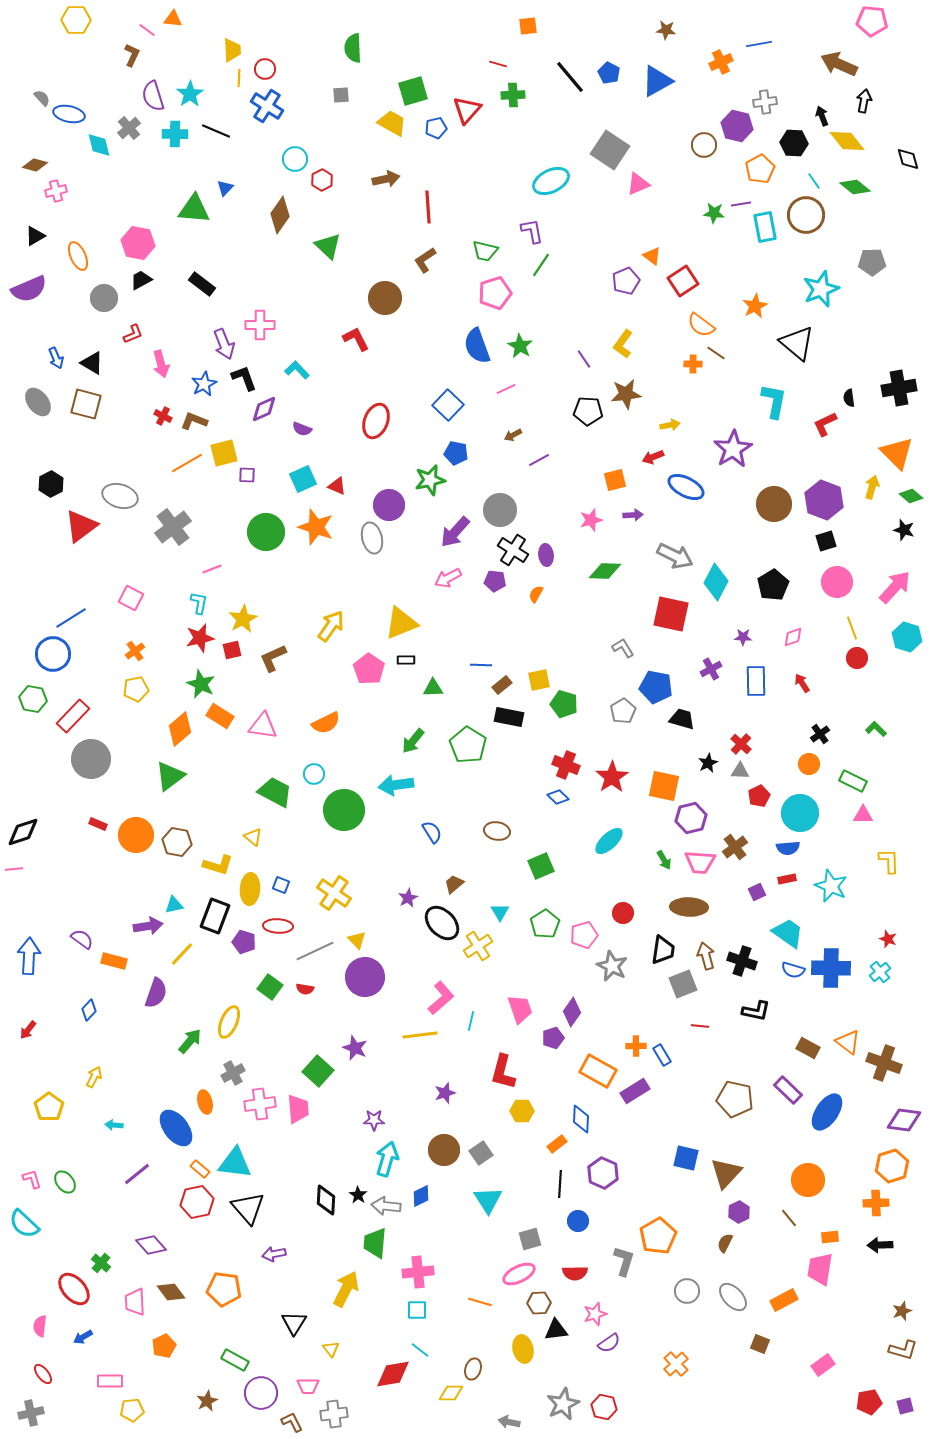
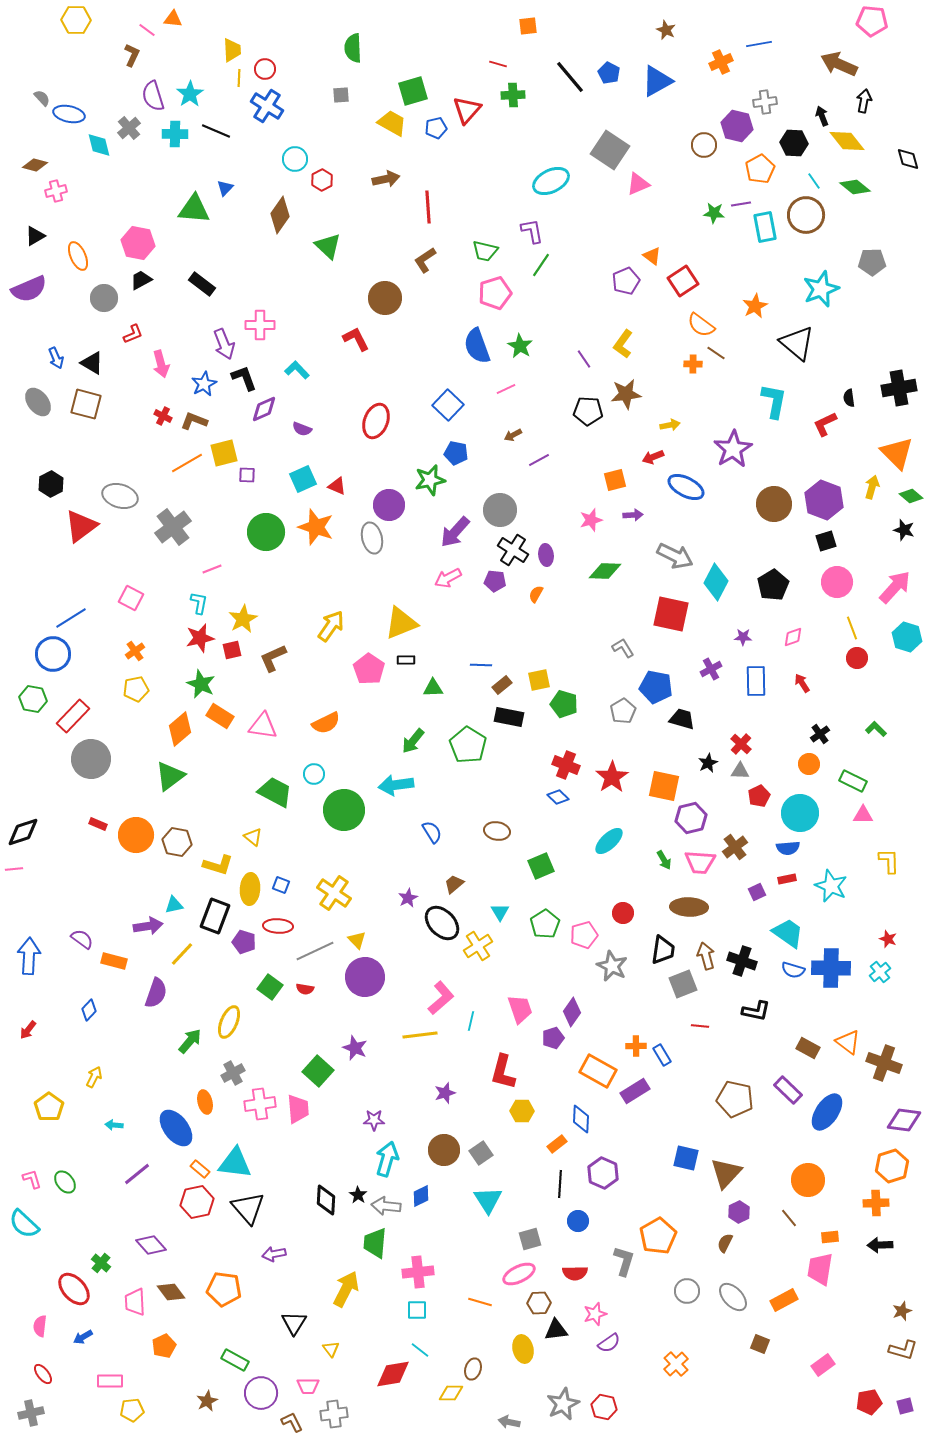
brown star at (666, 30): rotated 18 degrees clockwise
